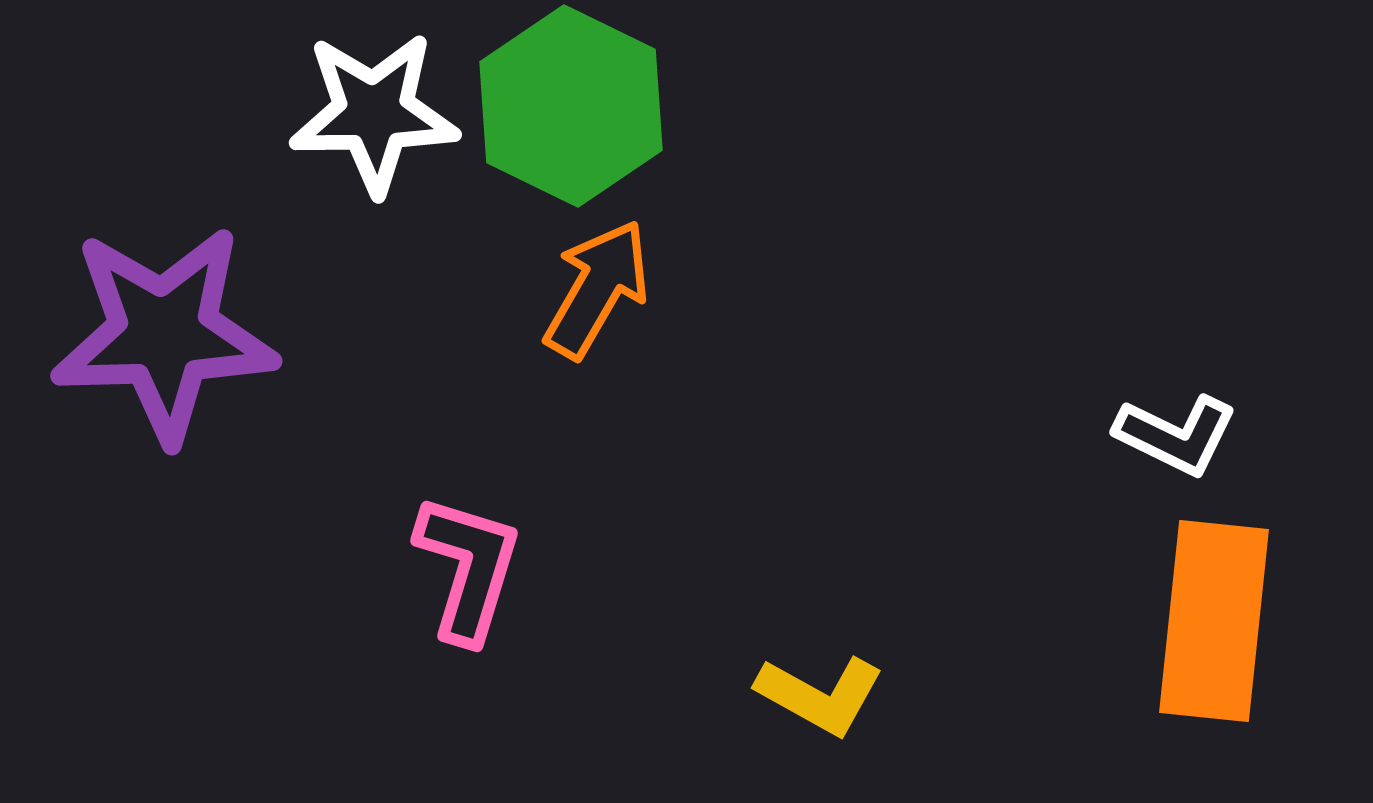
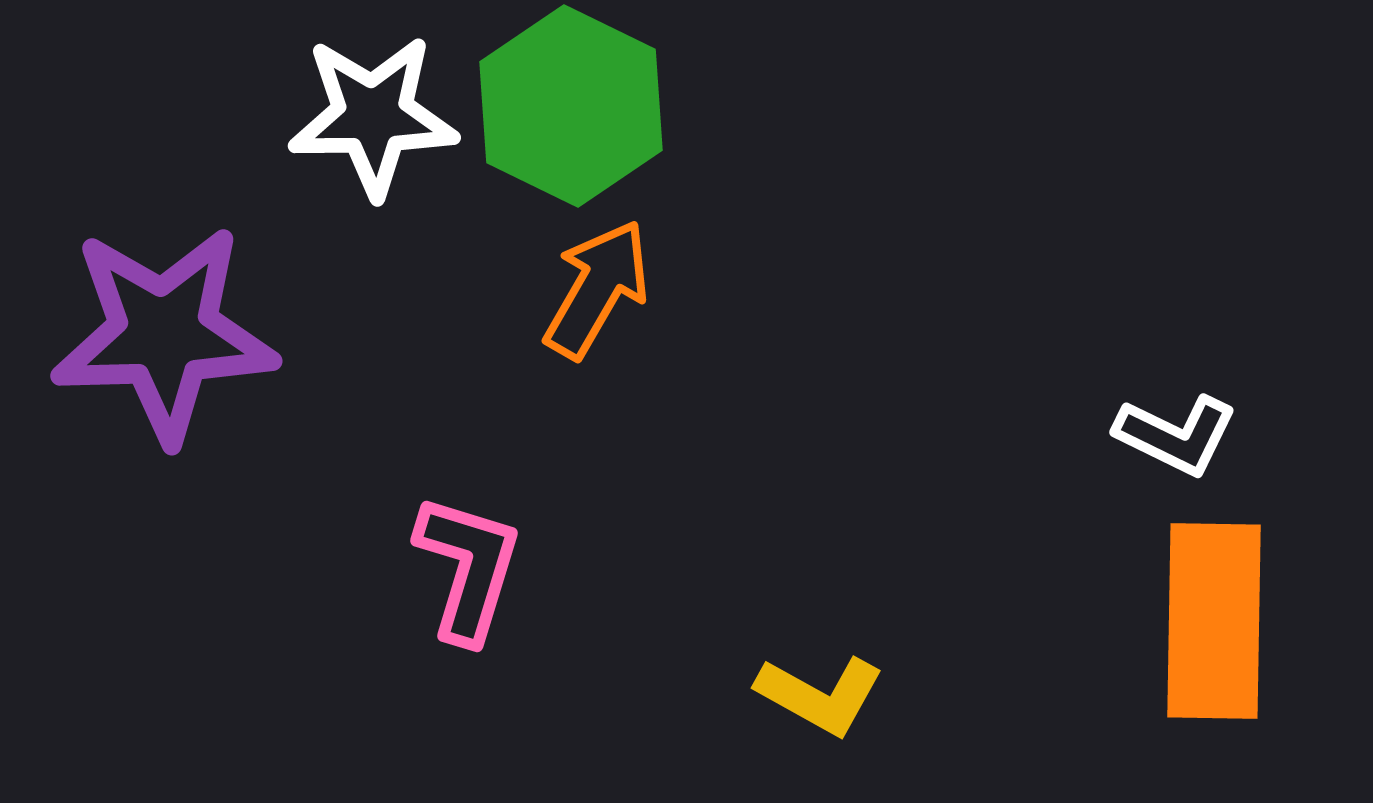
white star: moved 1 px left, 3 px down
orange rectangle: rotated 5 degrees counterclockwise
